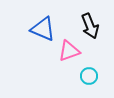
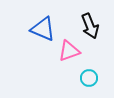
cyan circle: moved 2 px down
